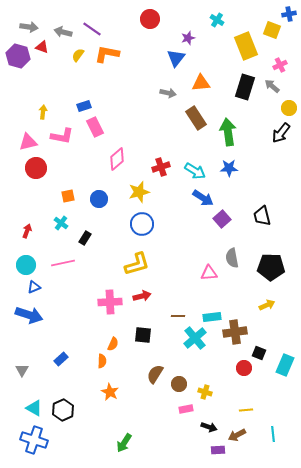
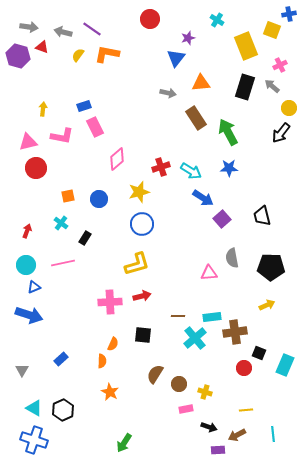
yellow arrow at (43, 112): moved 3 px up
green arrow at (228, 132): rotated 20 degrees counterclockwise
cyan arrow at (195, 171): moved 4 px left
